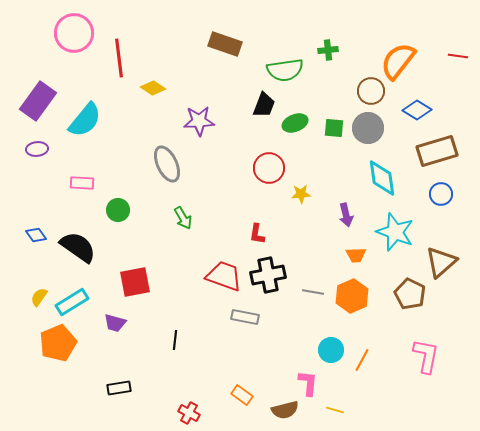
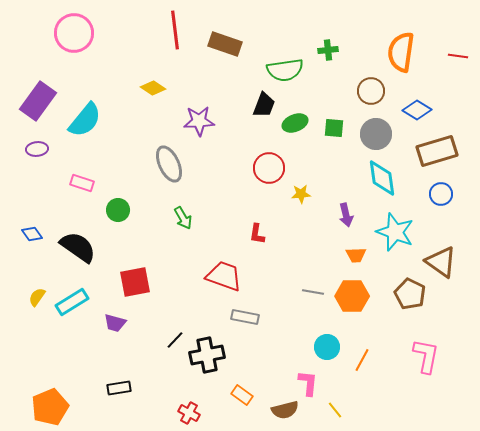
red line at (119, 58): moved 56 px right, 28 px up
orange semicircle at (398, 61): moved 3 px right, 9 px up; rotated 30 degrees counterclockwise
gray circle at (368, 128): moved 8 px right, 6 px down
gray ellipse at (167, 164): moved 2 px right
pink rectangle at (82, 183): rotated 15 degrees clockwise
blue diamond at (36, 235): moved 4 px left, 1 px up
brown triangle at (441, 262): rotated 44 degrees counterclockwise
black cross at (268, 275): moved 61 px left, 80 px down
orange hexagon at (352, 296): rotated 24 degrees clockwise
yellow semicircle at (39, 297): moved 2 px left
black line at (175, 340): rotated 36 degrees clockwise
orange pentagon at (58, 343): moved 8 px left, 64 px down
cyan circle at (331, 350): moved 4 px left, 3 px up
yellow line at (335, 410): rotated 36 degrees clockwise
